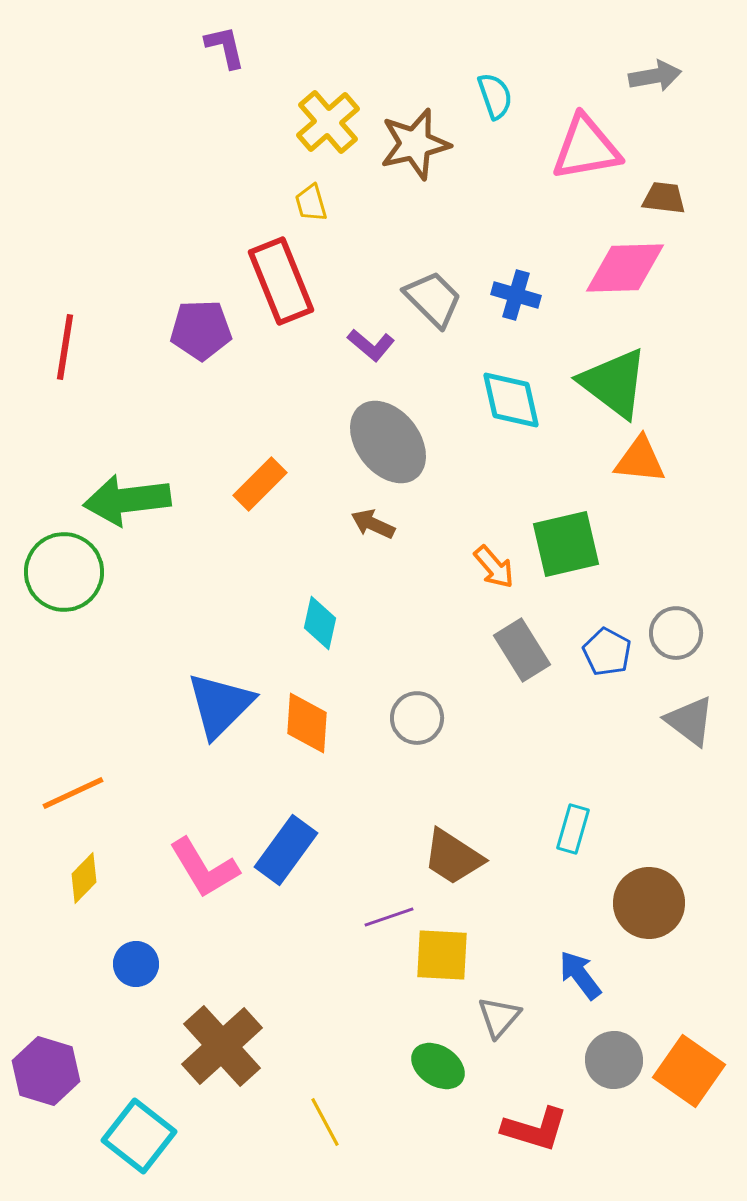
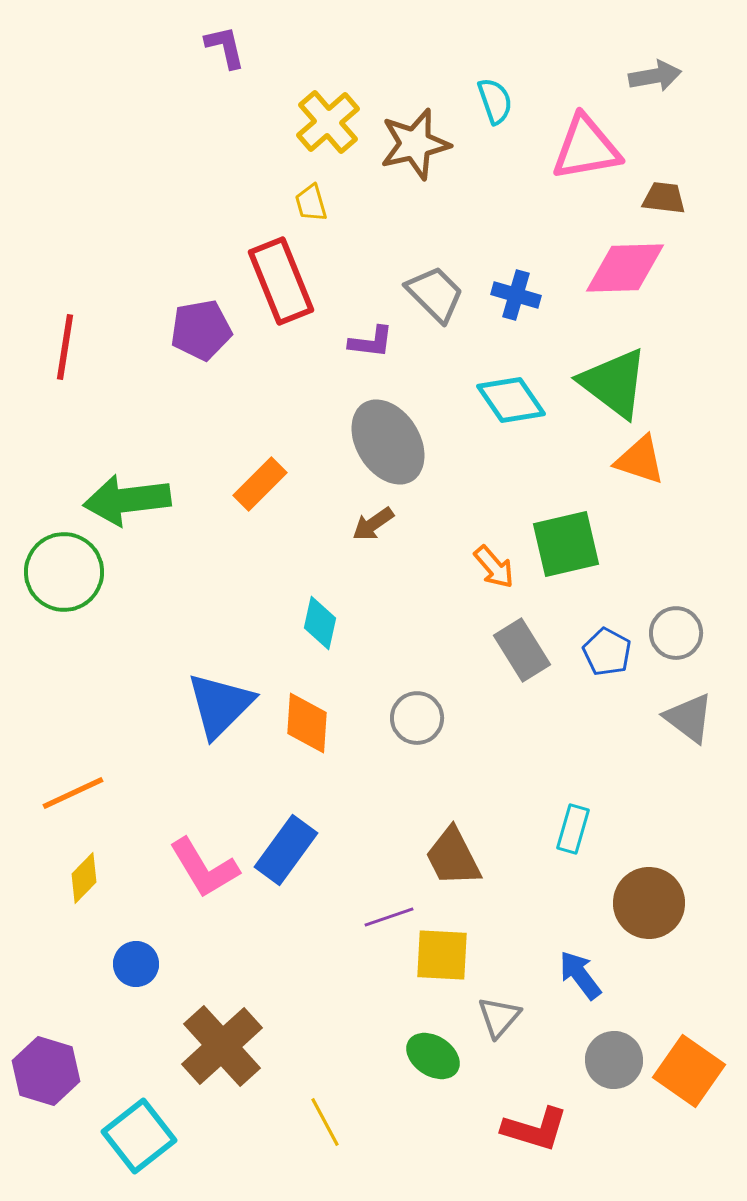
cyan semicircle at (495, 96): moved 5 px down
gray trapezoid at (433, 299): moved 2 px right, 5 px up
purple pentagon at (201, 330): rotated 8 degrees counterclockwise
purple L-shape at (371, 345): moved 3 px up; rotated 33 degrees counterclockwise
cyan diamond at (511, 400): rotated 22 degrees counterclockwise
gray ellipse at (388, 442): rotated 6 degrees clockwise
orange triangle at (640, 460): rotated 12 degrees clockwise
brown arrow at (373, 524): rotated 60 degrees counterclockwise
gray triangle at (690, 721): moved 1 px left, 3 px up
brown trapezoid at (453, 857): rotated 30 degrees clockwise
green ellipse at (438, 1066): moved 5 px left, 10 px up
cyan square at (139, 1136): rotated 14 degrees clockwise
